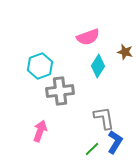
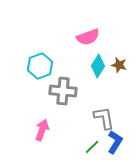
brown star: moved 6 px left, 13 px down
gray cross: moved 3 px right; rotated 12 degrees clockwise
pink arrow: moved 2 px right, 1 px up
green line: moved 2 px up
